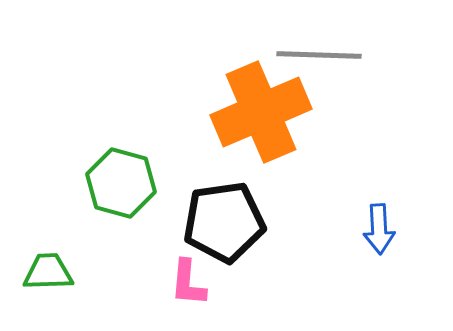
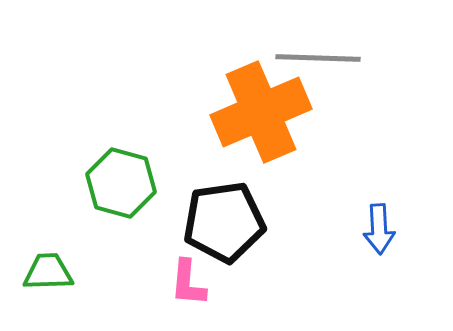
gray line: moved 1 px left, 3 px down
